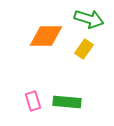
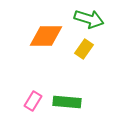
pink rectangle: rotated 48 degrees clockwise
